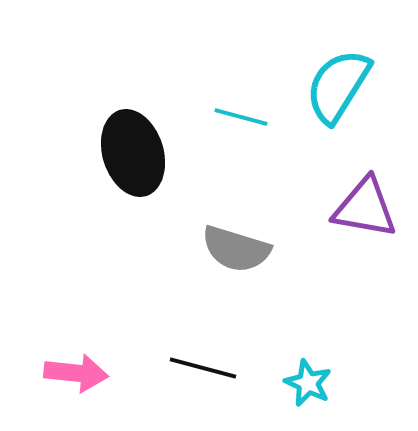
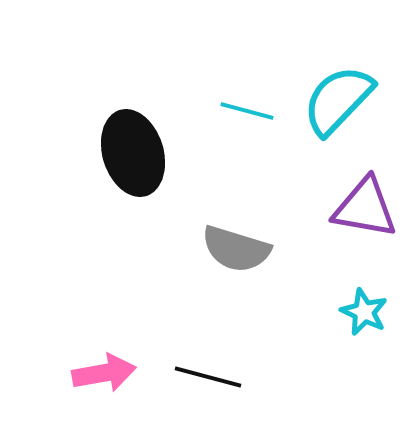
cyan semicircle: moved 14 px down; rotated 12 degrees clockwise
cyan line: moved 6 px right, 6 px up
black line: moved 5 px right, 9 px down
pink arrow: moved 28 px right; rotated 16 degrees counterclockwise
cyan star: moved 56 px right, 71 px up
